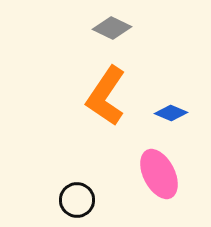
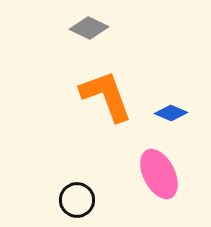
gray diamond: moved 23 px left
orange L-shape: rotated 126 degrees clockwise
